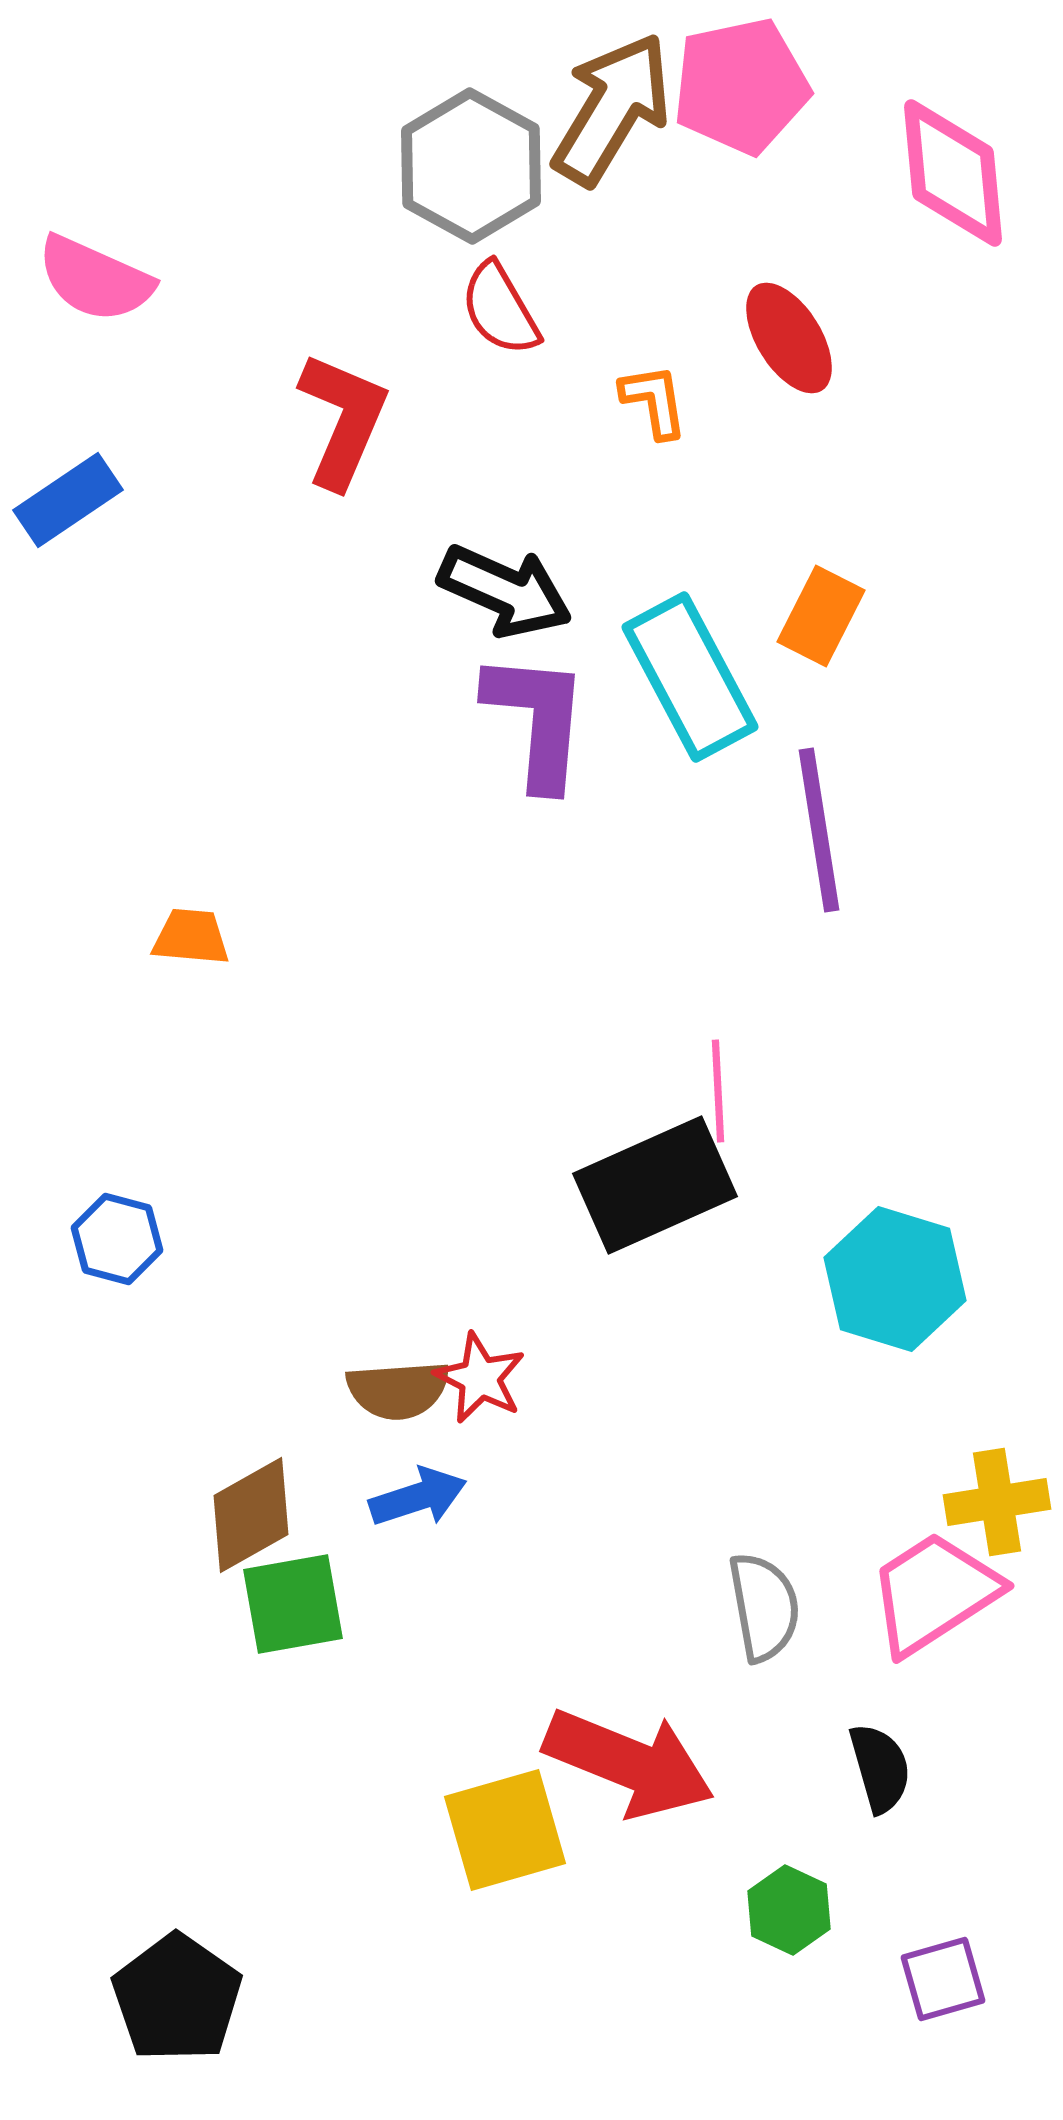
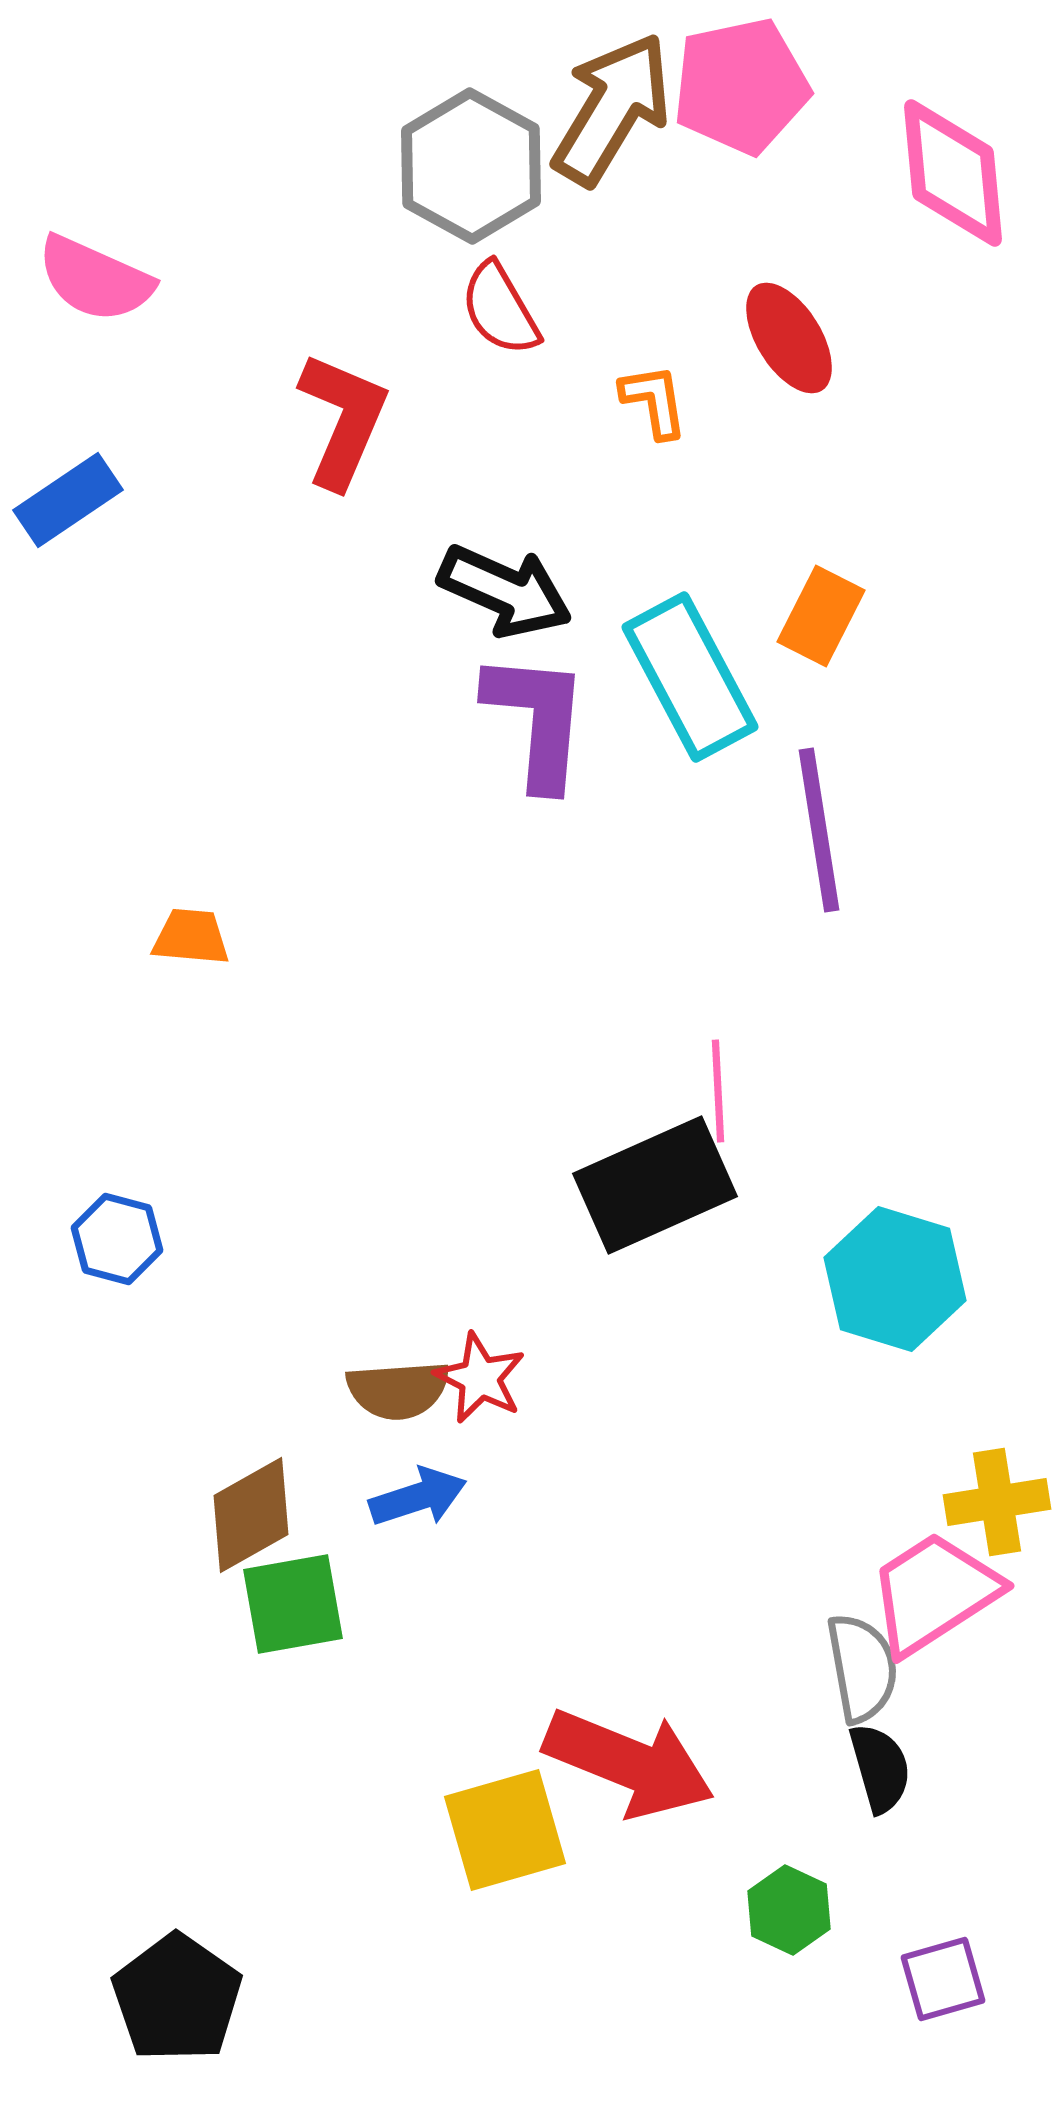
gray semicircle: moved 98 px right, 61 px down
